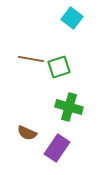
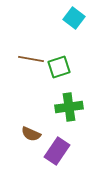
cyan square: moved 2 px right
green cross: rotated 24 degrees counterclockwise
brown semicircle: moved 4 px right, 1 px down
purple rectangle: moved 3 px down
